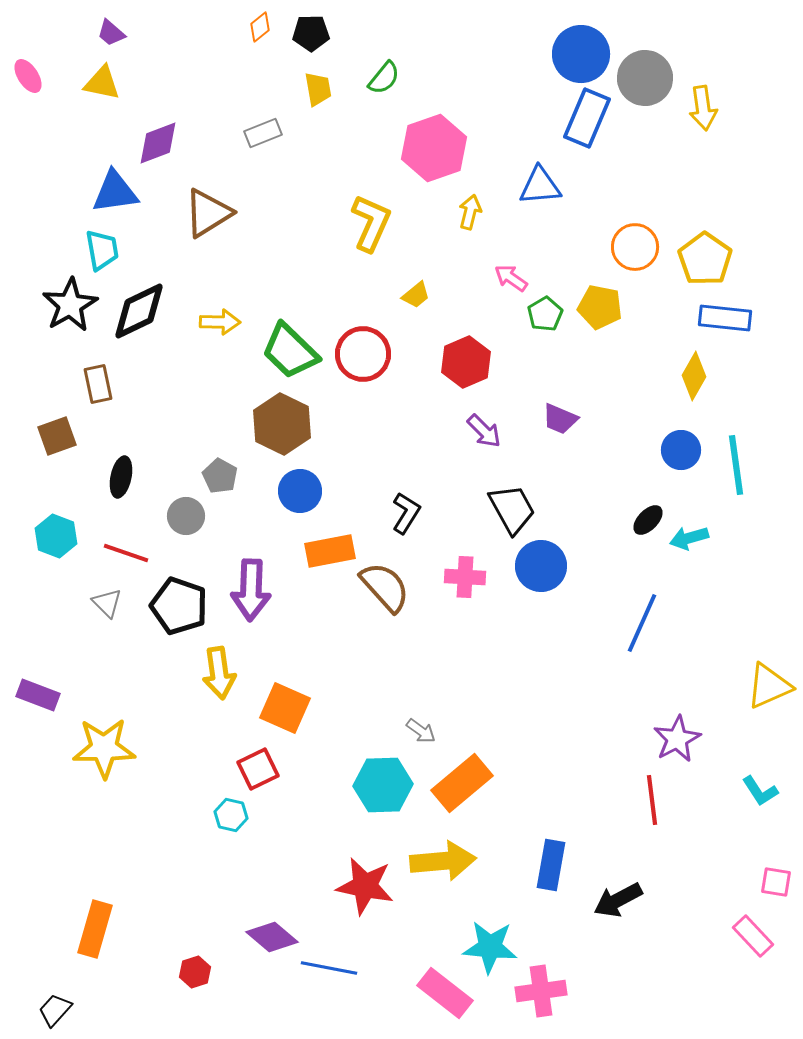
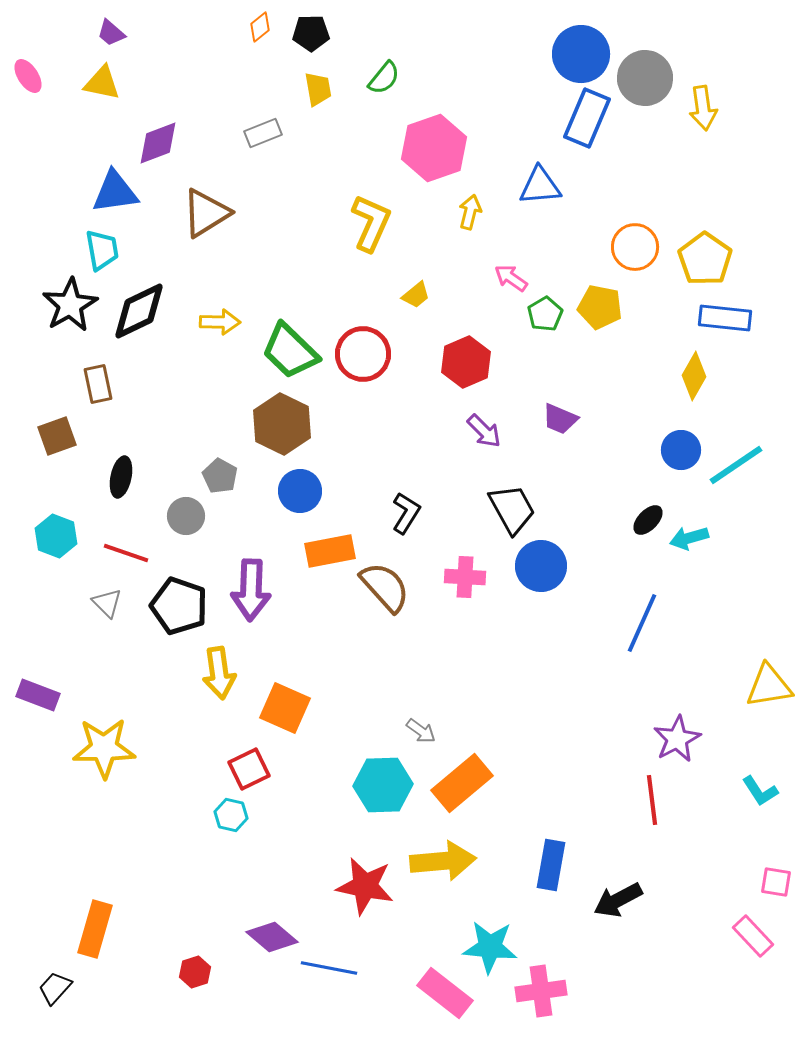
brown triangle at (208, 213): moved 2 px left
cyan line at (736, 465): rotated 64 degrees clockwise
yellow triangle at (769, 686): rotated 15 degrees clockwise
red square at (258, 769): moved 9 px left
black trapezoid at (55, 1010): moved 22 px up
